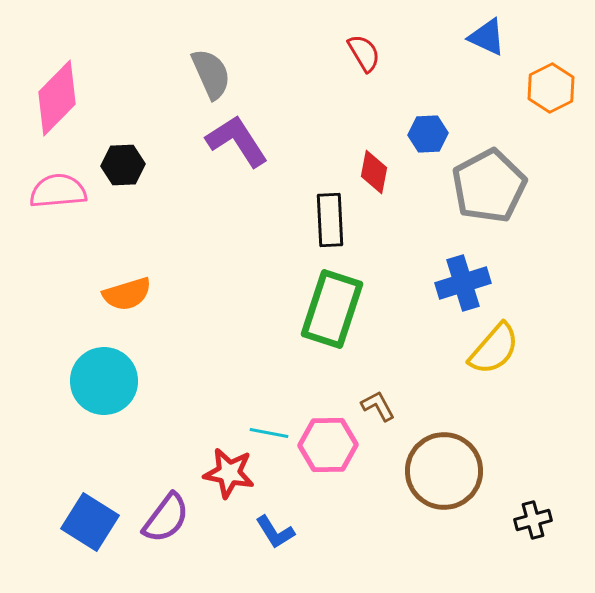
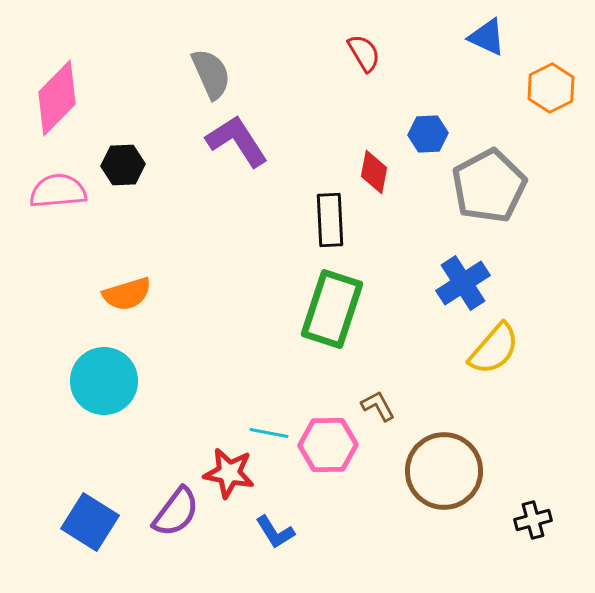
blue cross: rotated 16 degrees counterclockwise
purple semicircle: moved 10 px right, 6 px up
